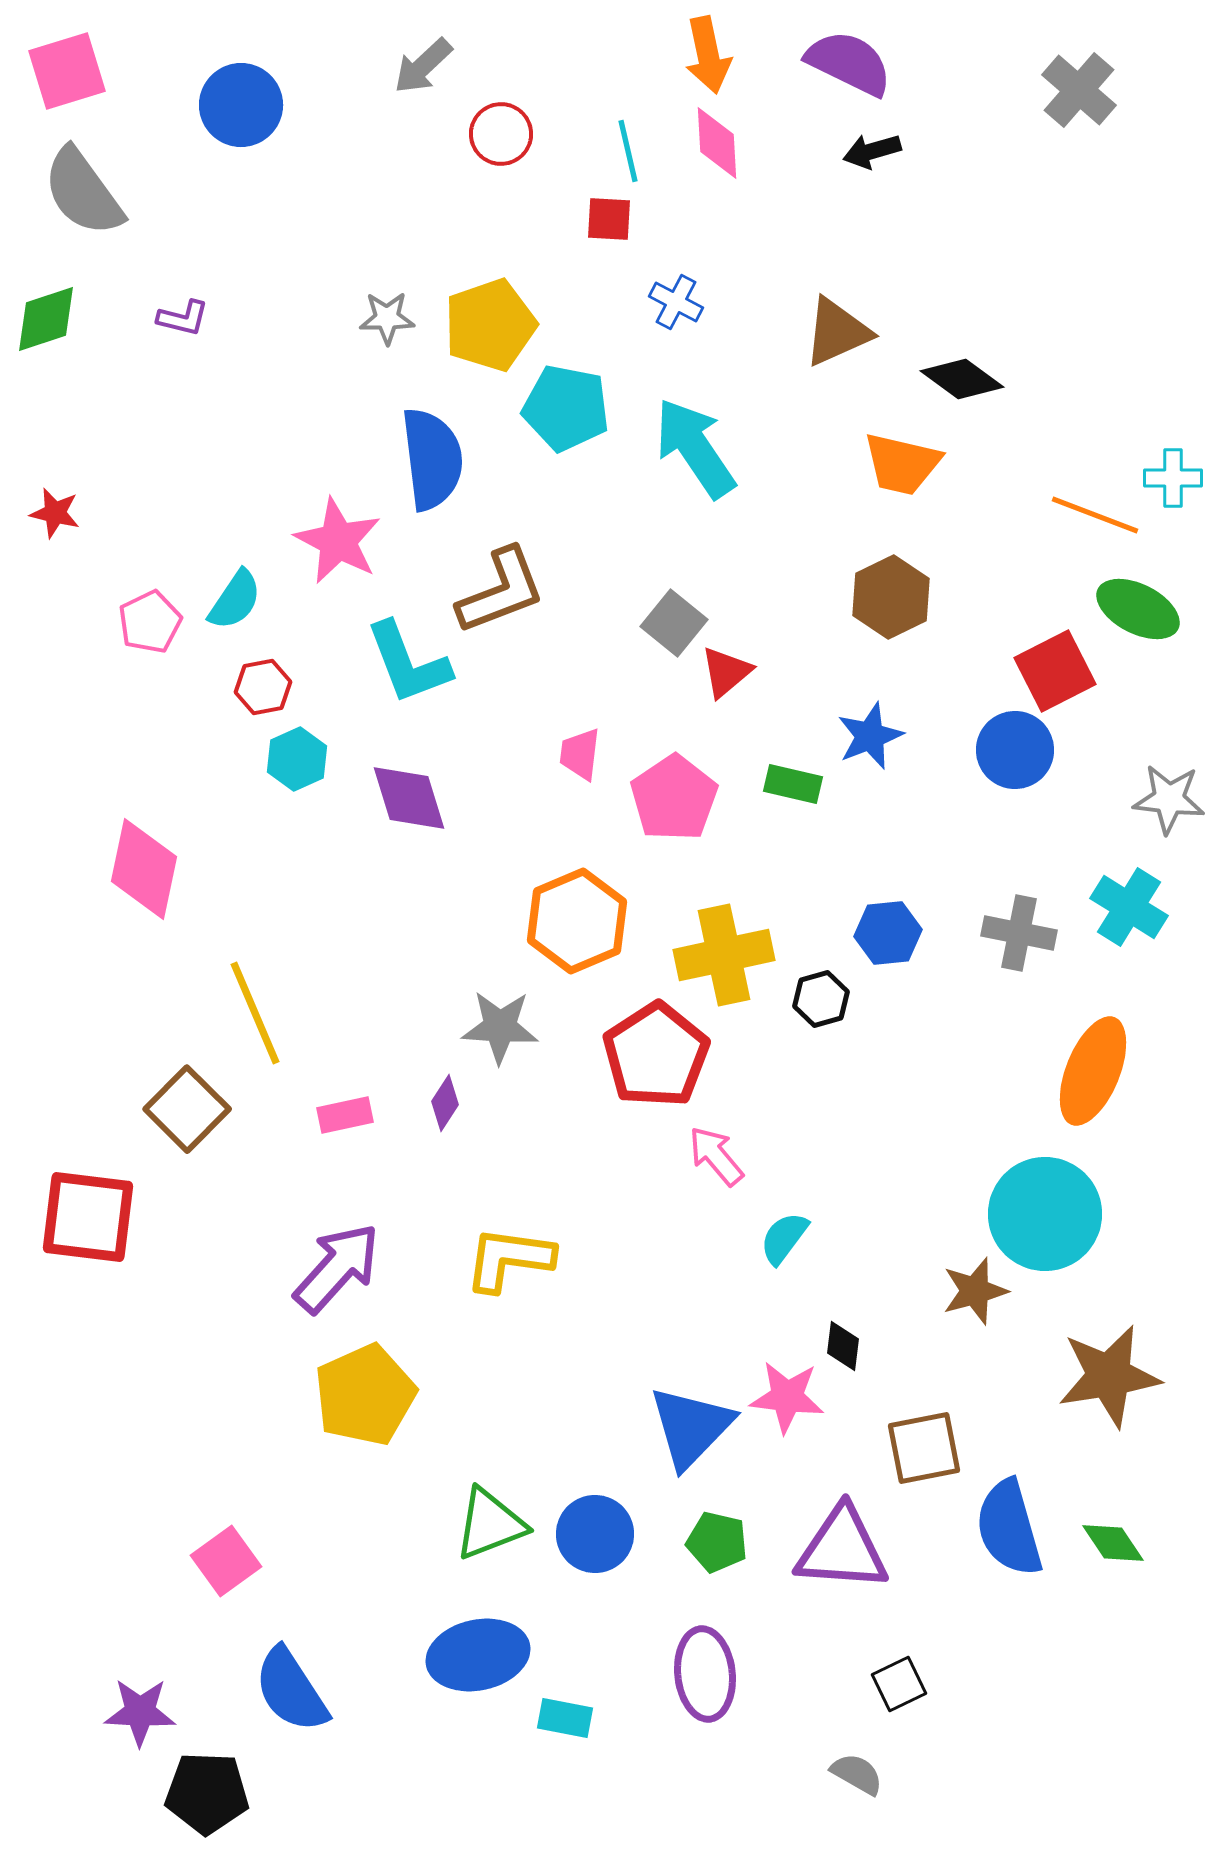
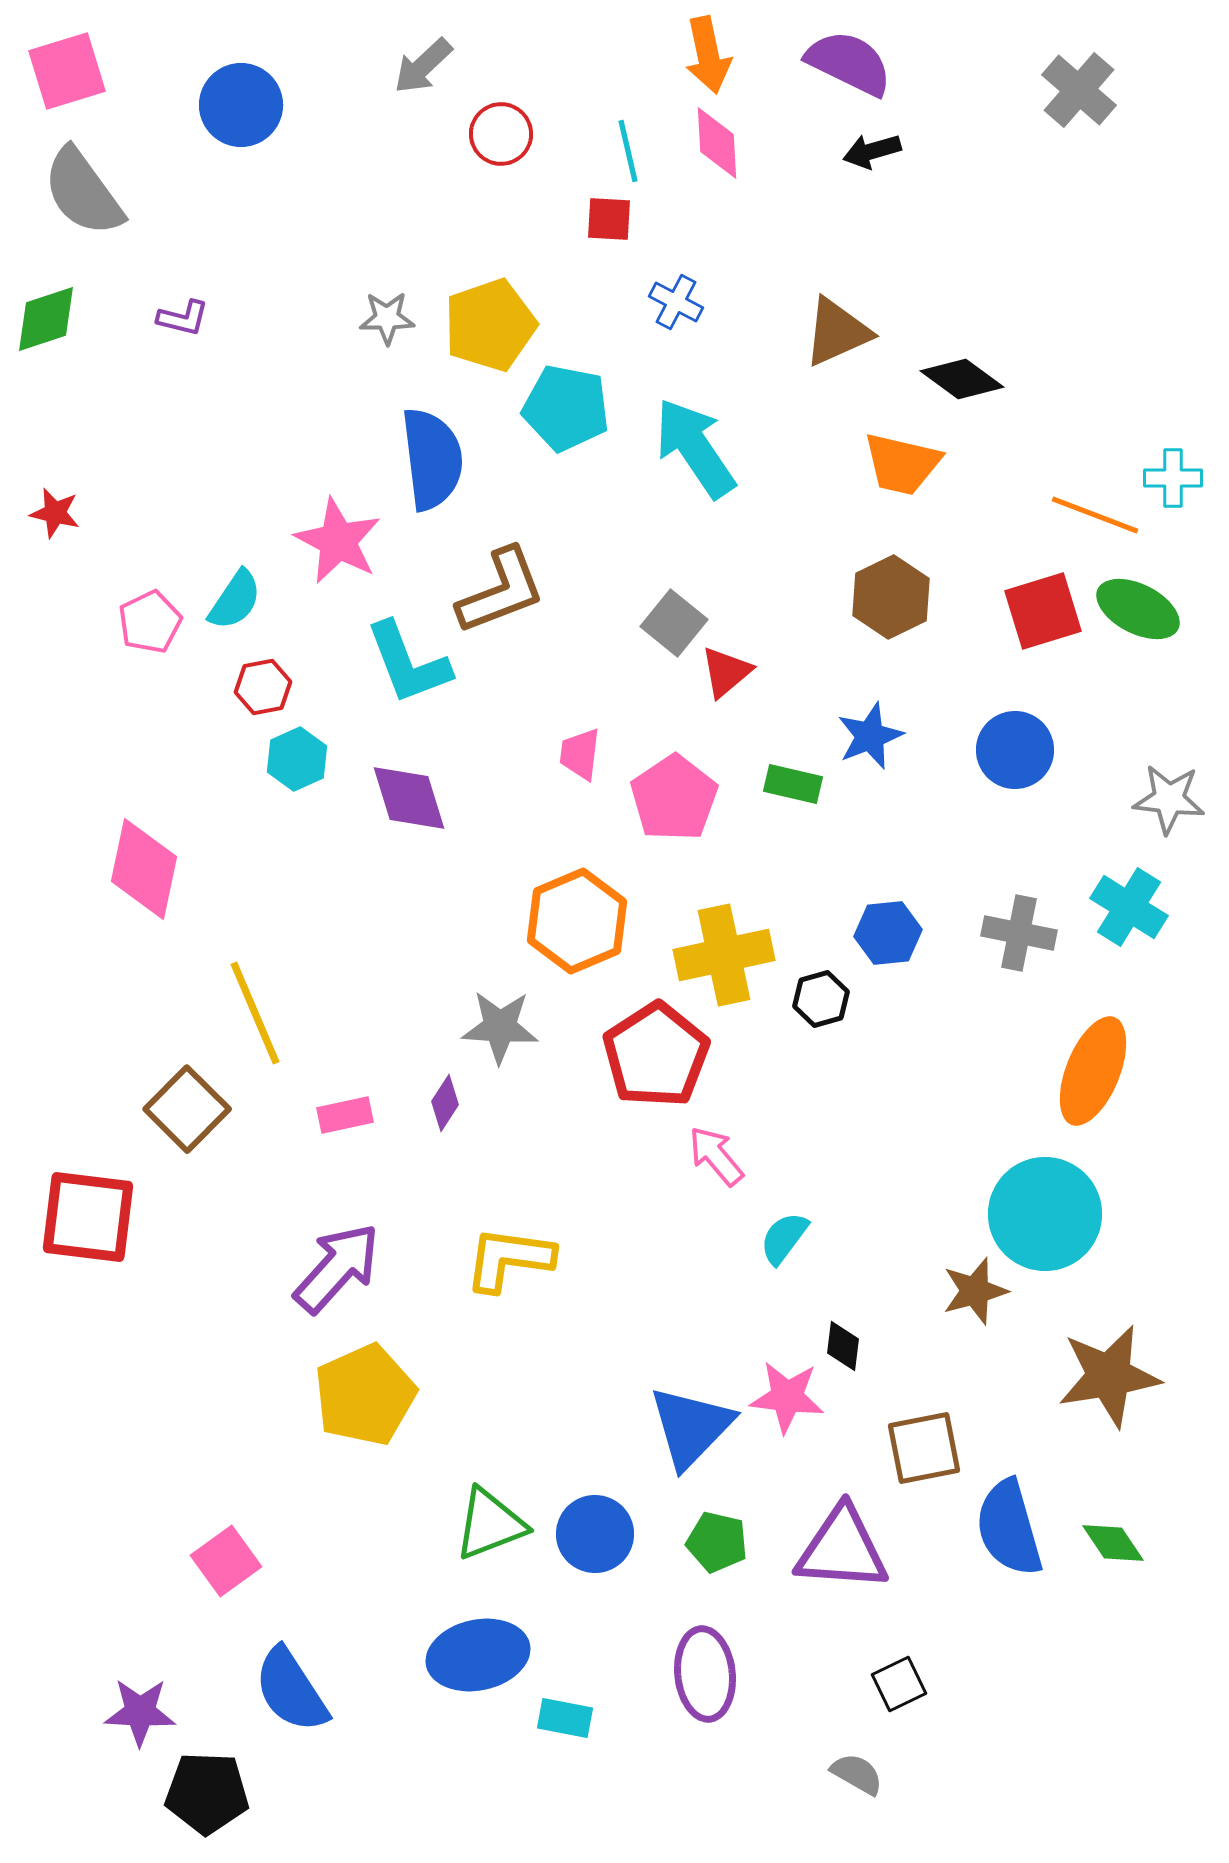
red square at (1055, 671): moved 12 px left, 60 px up; rotated 10 degrees clockwise
